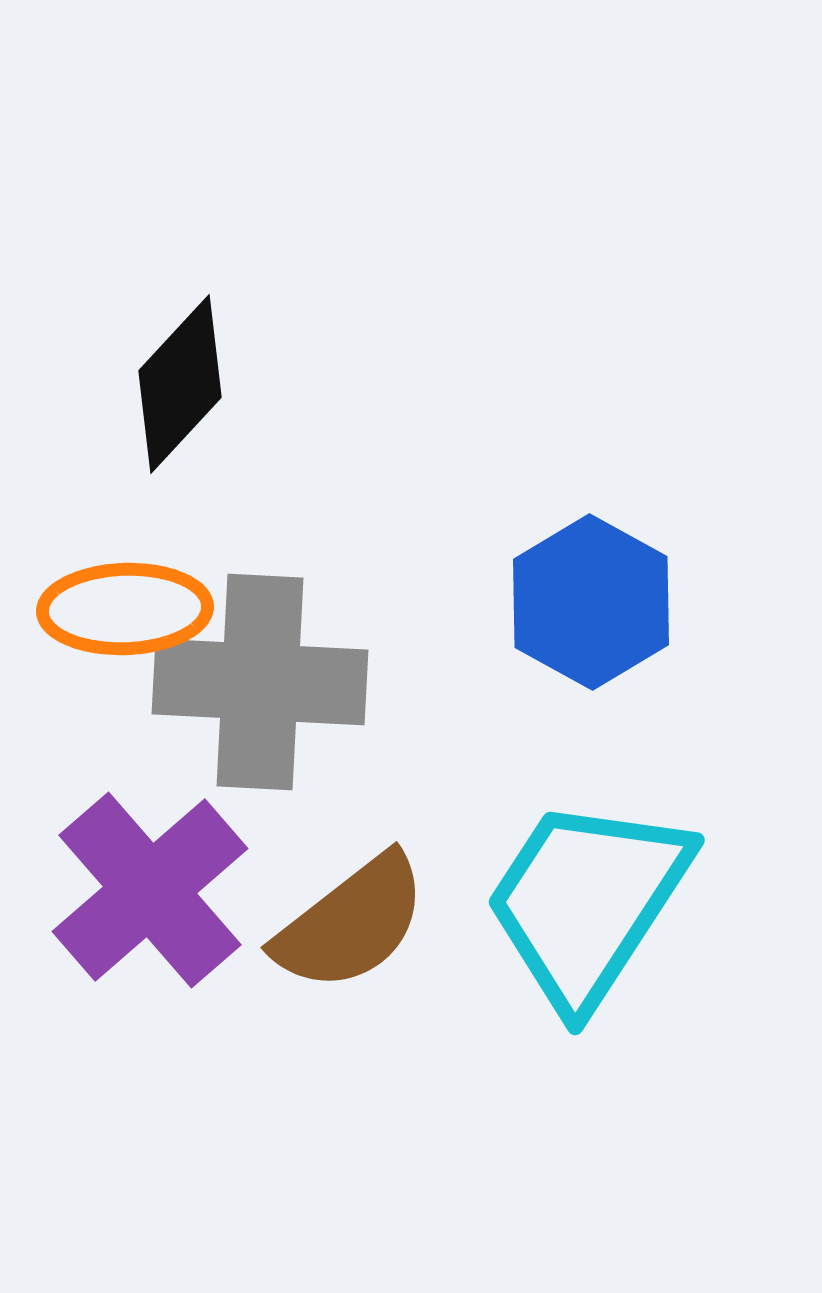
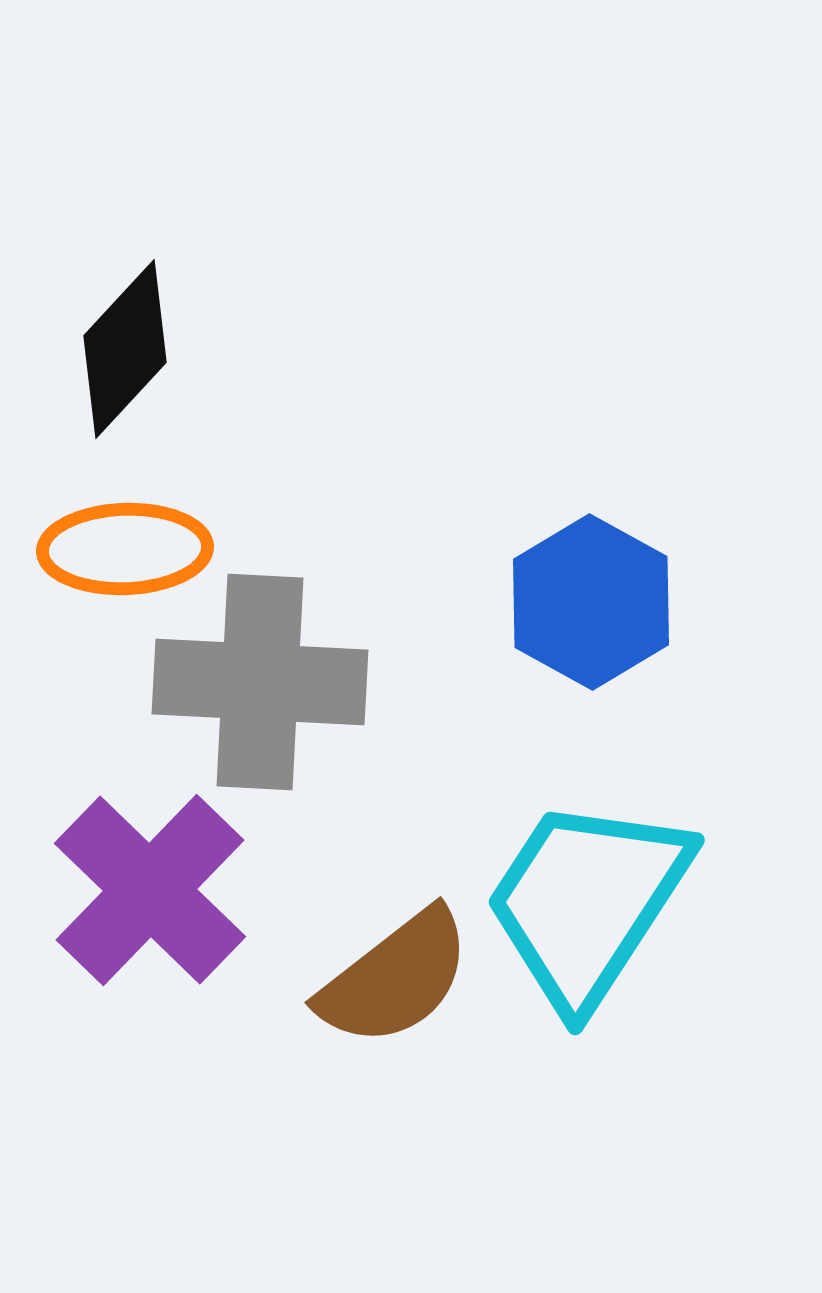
black diamond: moved 55 px left, 35 px up
orange ellipse: moved 60 px up
purple cross: rotated 5 degrees counterclockwise
brown semicircle: moved 44 px right, 55 px down
